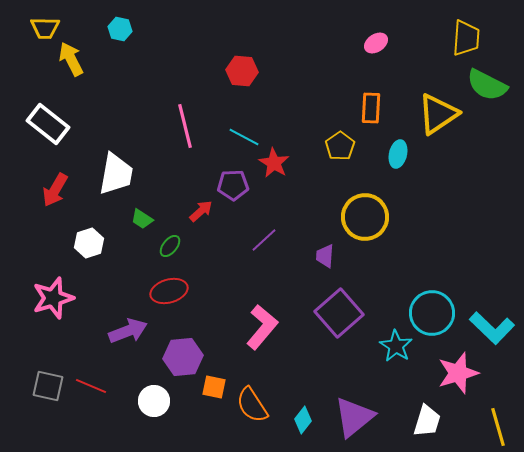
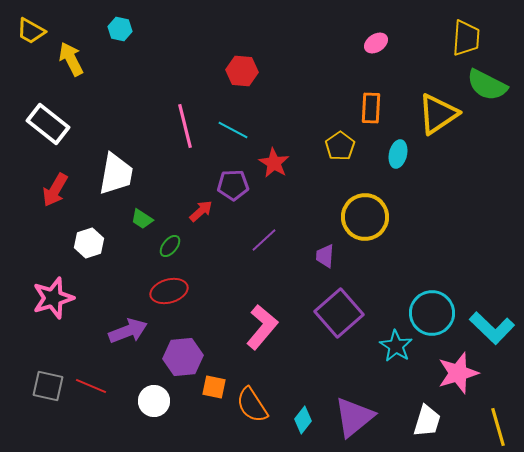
yellow trapezoid at (45, 28): moved 14 px left, 3 px down; rotated 28 degrees clockwise
cyan line at (244, 137): moved 11 px left, 7 px up
